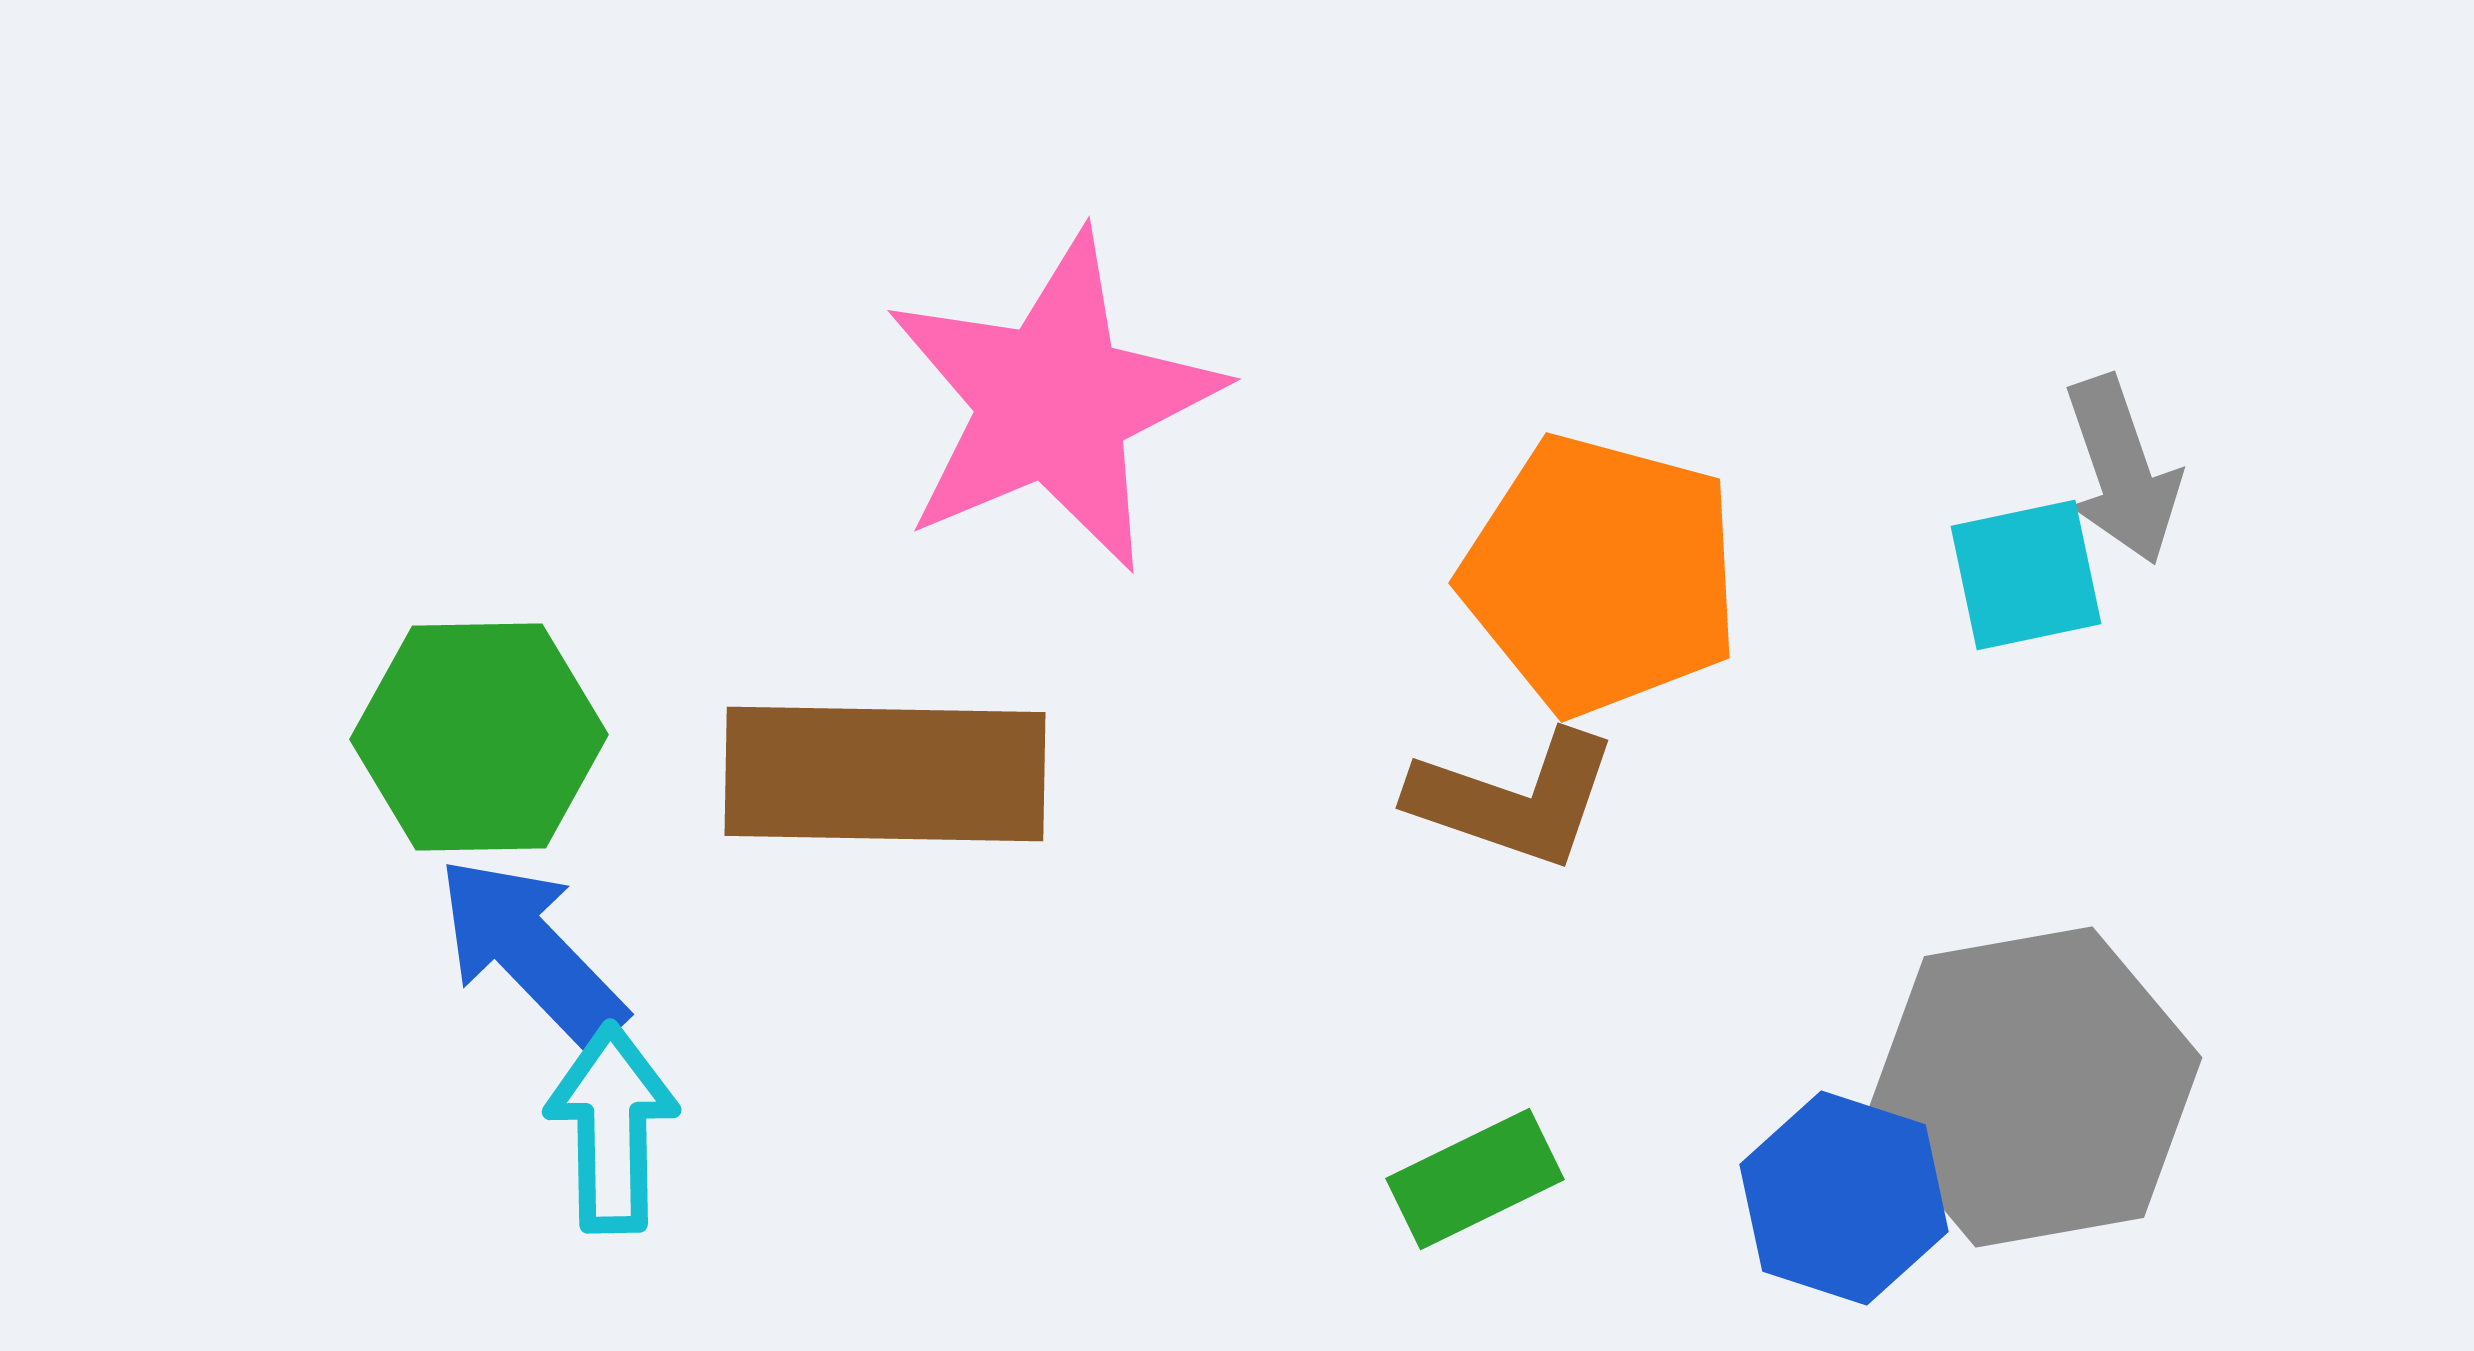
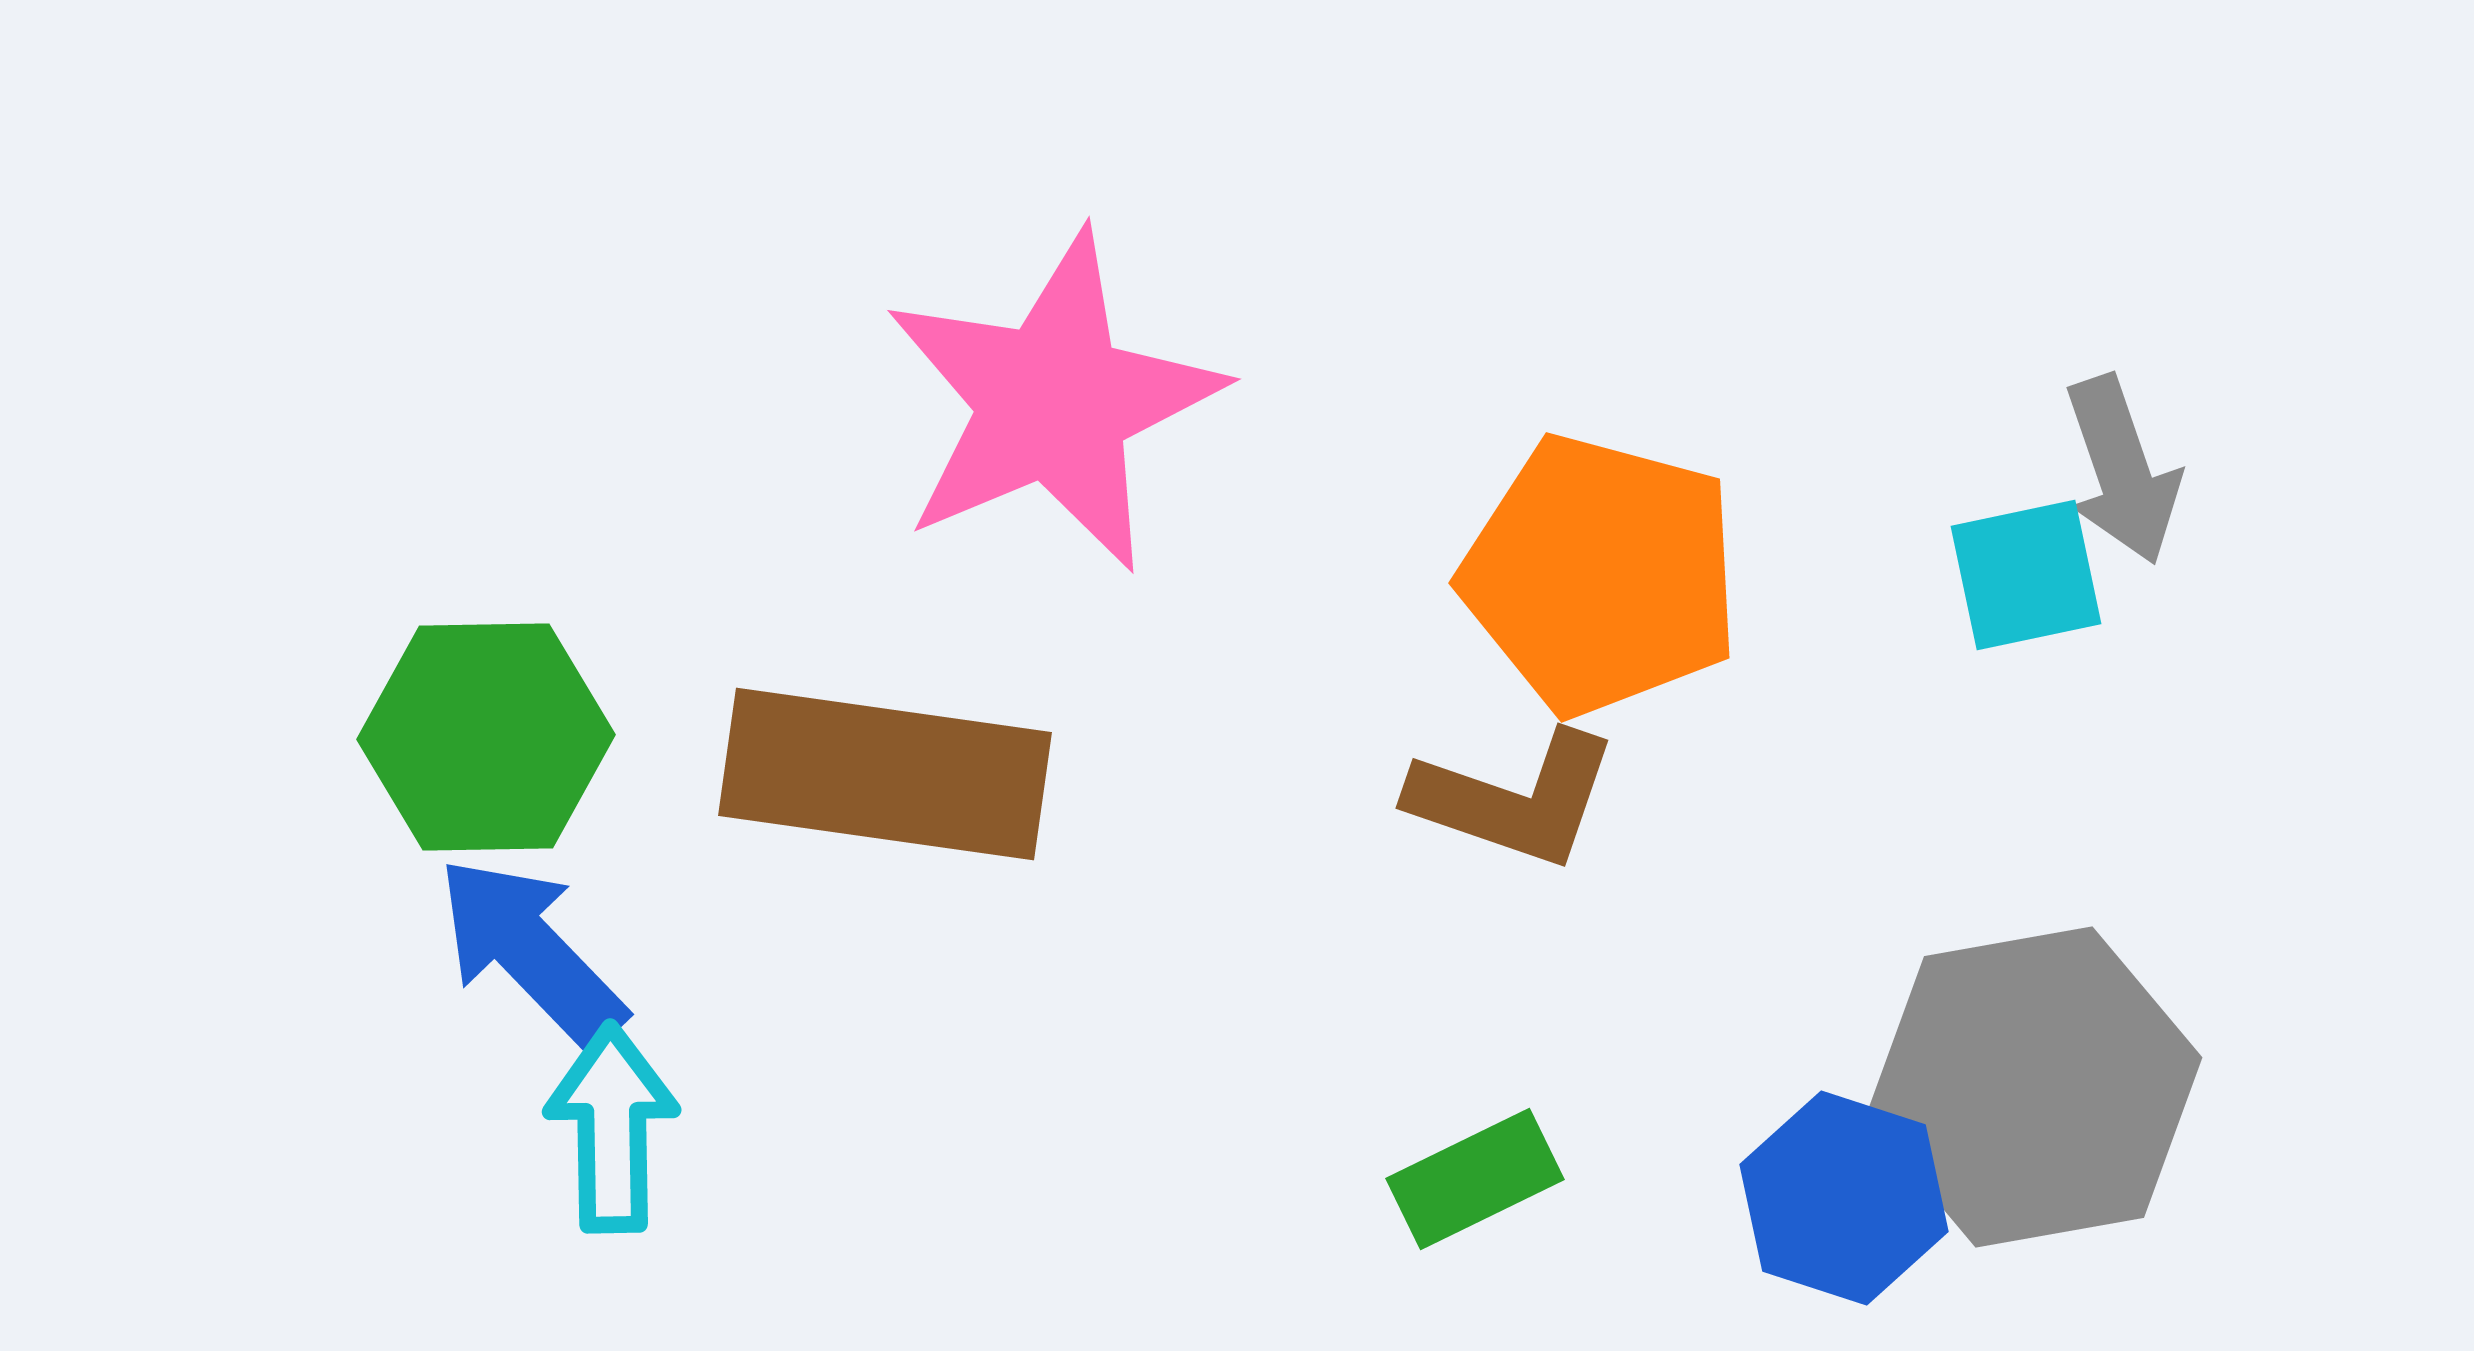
green hexagon: moved 7 px right
brown rectangle: rotated 7 degrees clockwise
